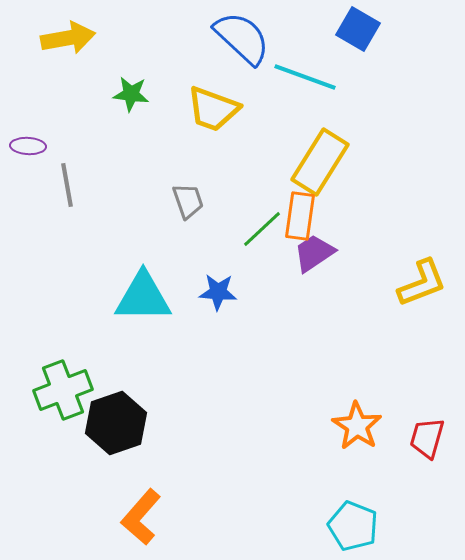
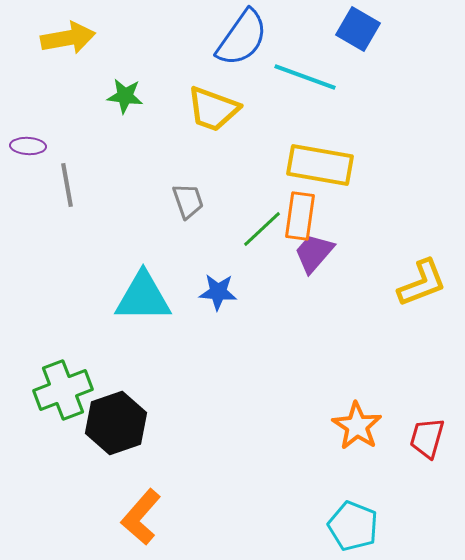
blue semicircle: rotated 82 degrees clockwise
green star: moved 6 px left, 2 px down
yellow rectangle: moved 3 px down; rotated 68 degrees clockwise
purple trapezoid: rotated 15 degrees counterclockwise
